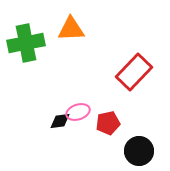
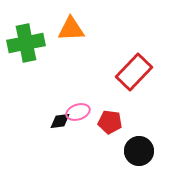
red pentagon: moved 2 px right, 1 px up; rotated 20 degrees clockwise
